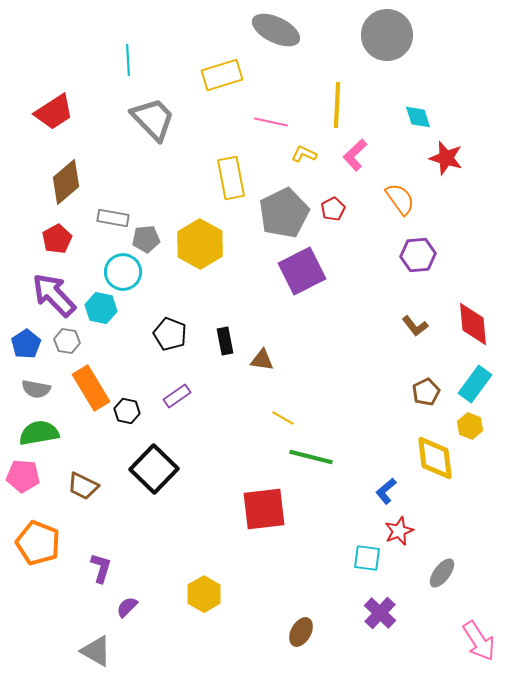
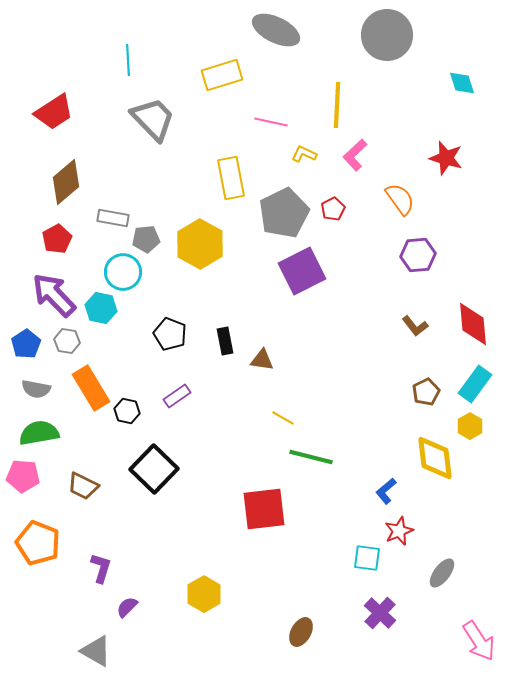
cyan diamond at (418, 117): moved 44 px right, 34 px up
yellow hexagon at (470, 426): rotated 10 degrees clockwise
